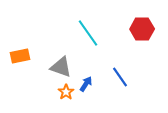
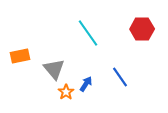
gray triangle: moved 7 px left, 2 px down; rotated 30 degrees clockwise
